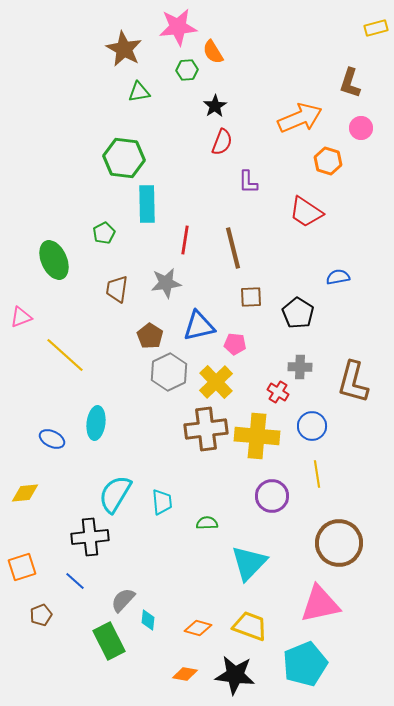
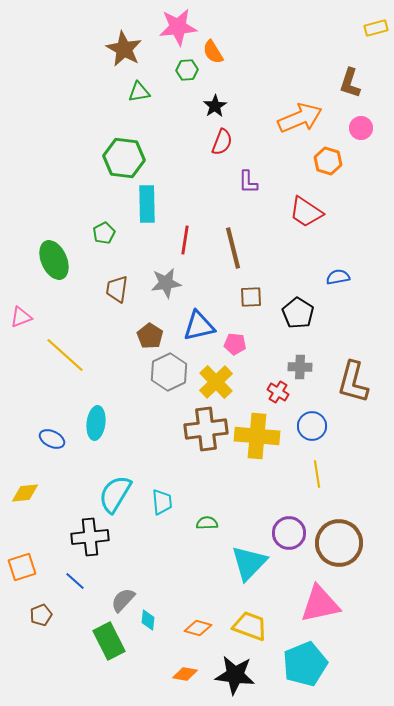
purple circle at (272, 496): moved 17 px right, 37 px down
